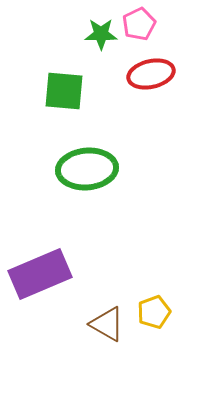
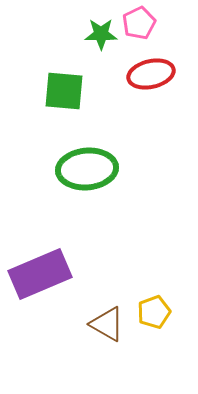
pink pentagon: moved 1 px up
